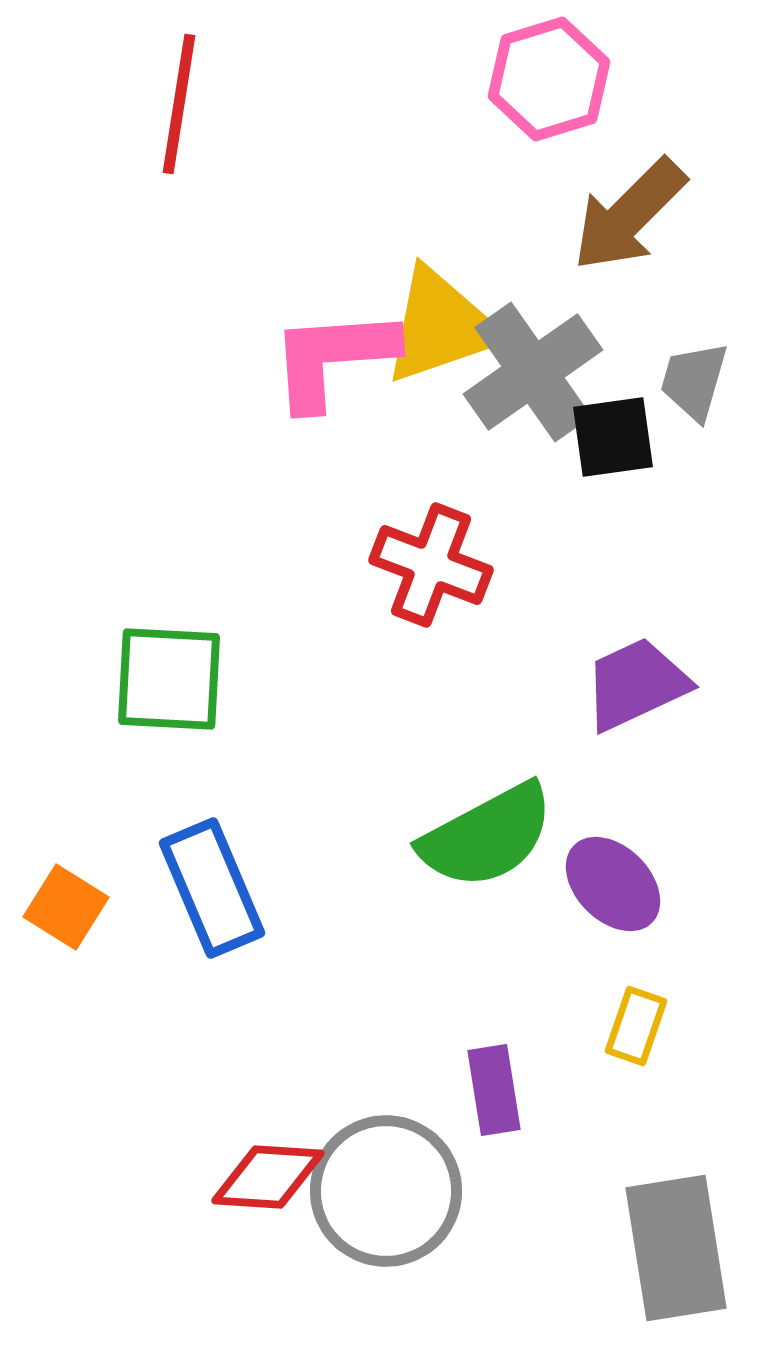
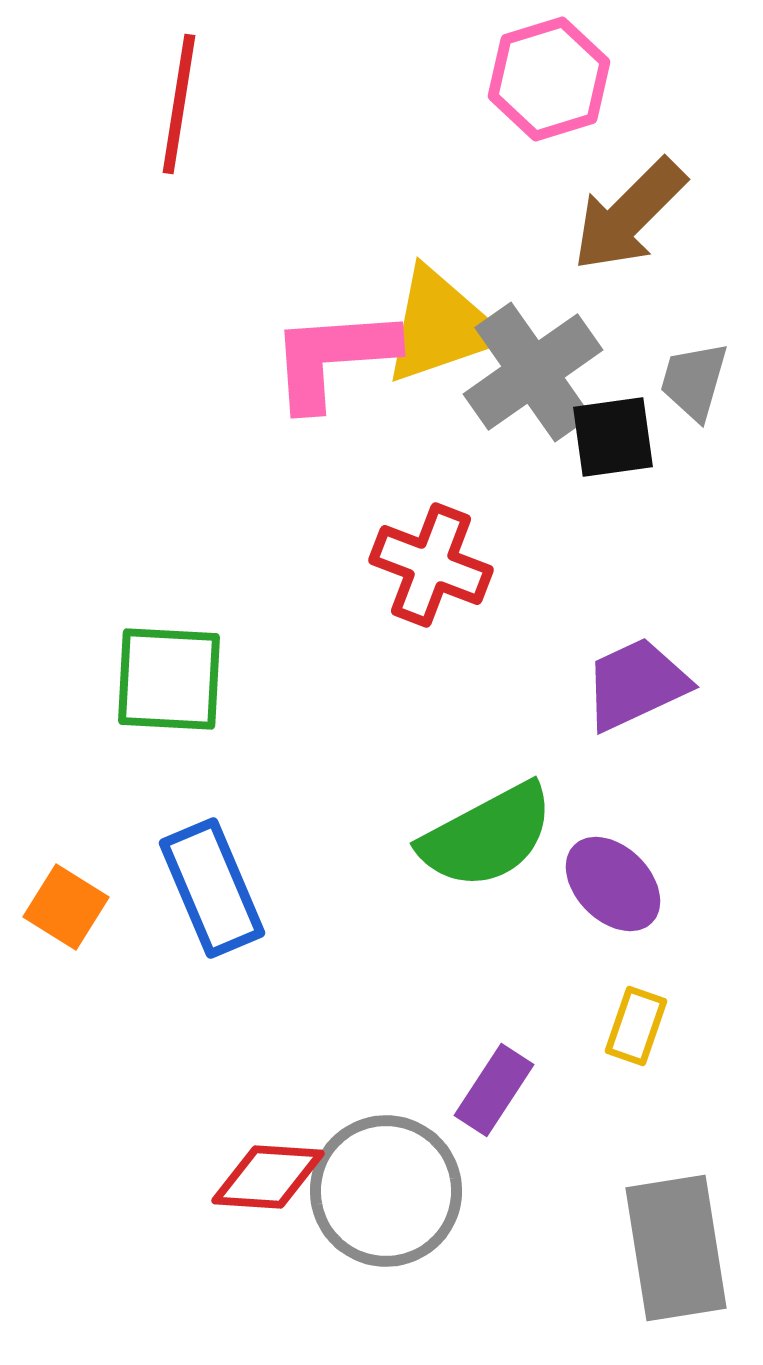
purple rectangle: rotated 42 degrees clockwise
